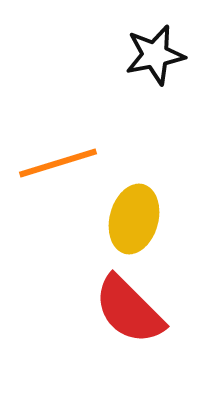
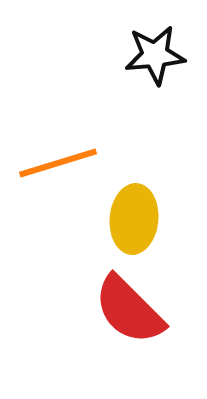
black star: rotated 6 degrees clockwise
yellow ellipse: rotated 10 degrees counterclockwise
